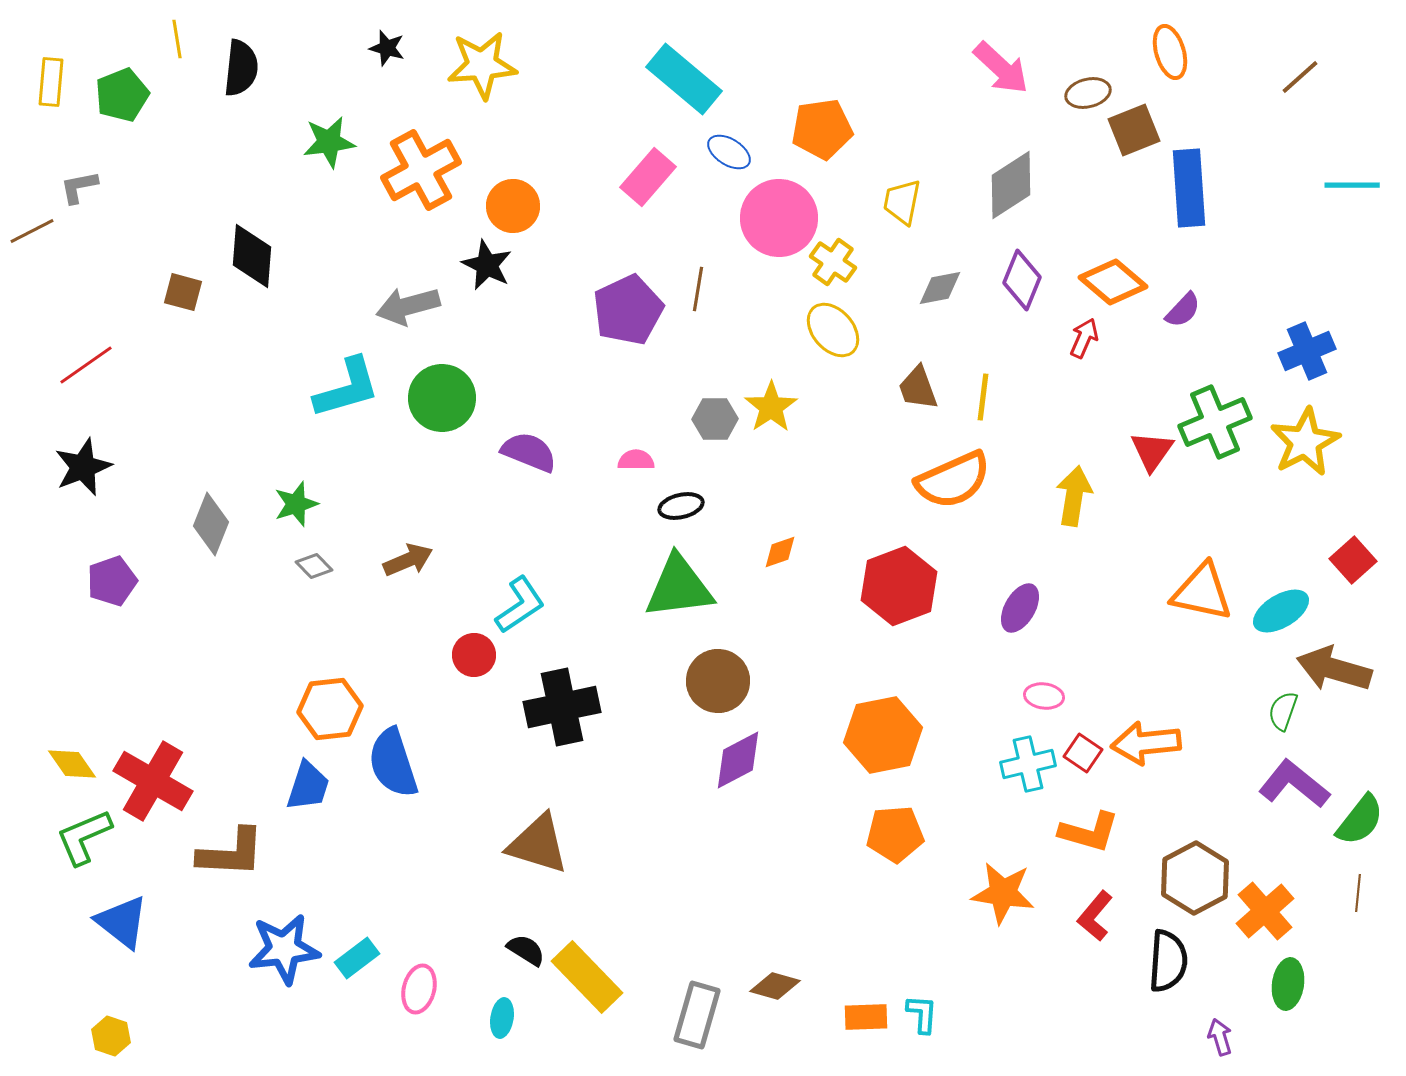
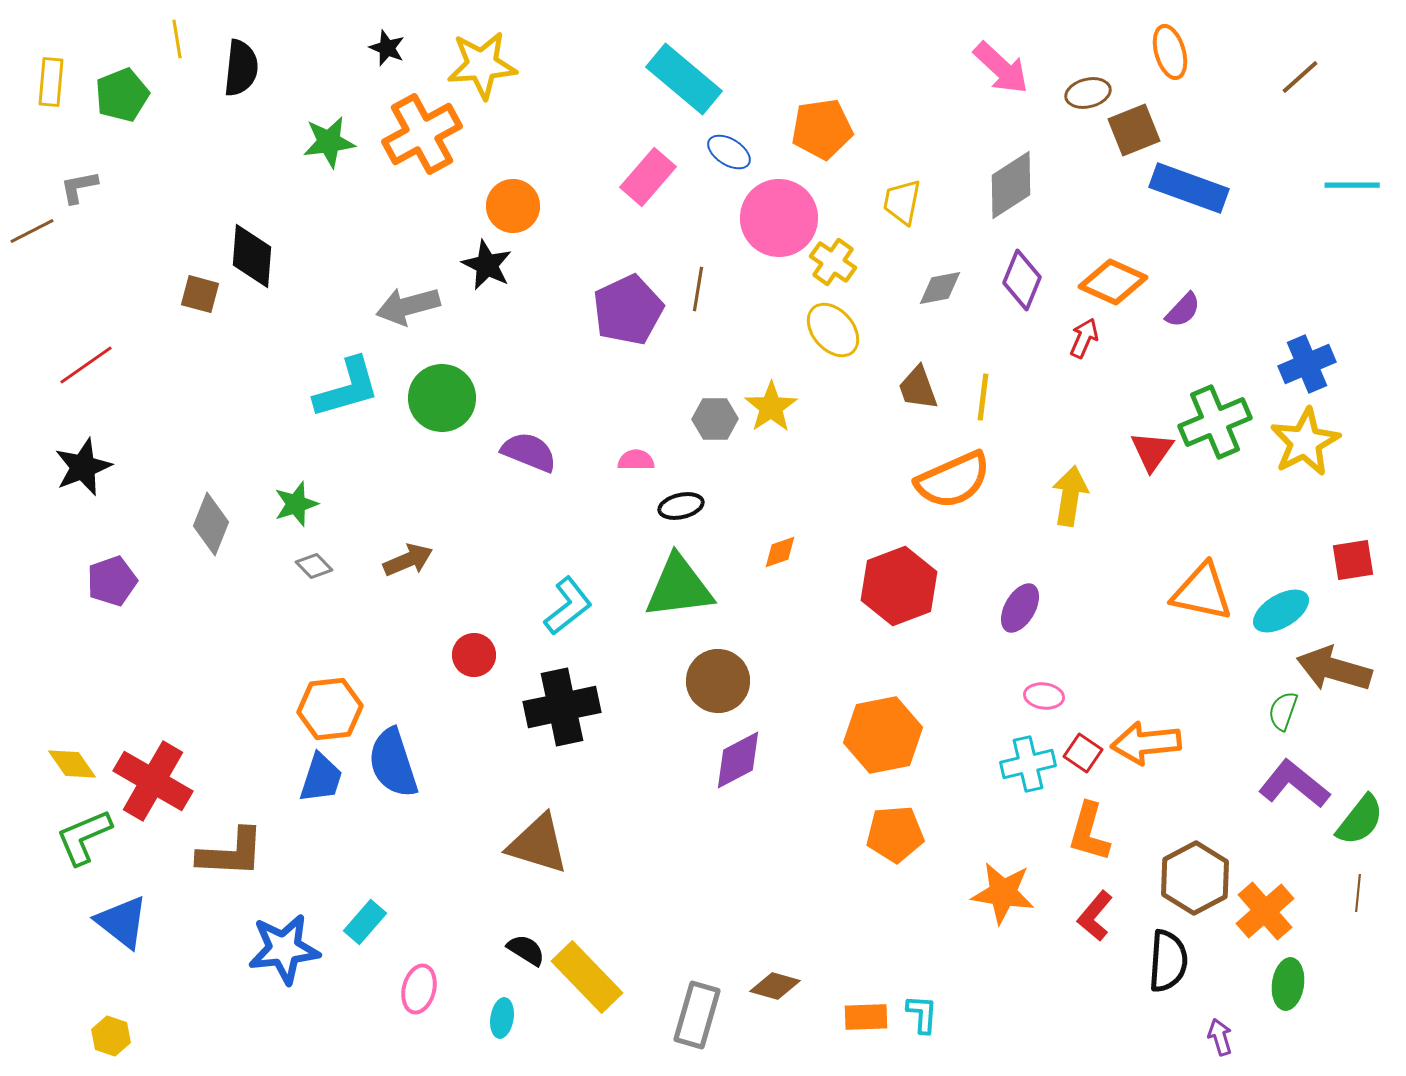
black star at (387, 48): rotated 6 degrees clockwise
orange cross at (421, 170): moved 1 px right, 36 px up
blue rectangle at (1189, 188): rotated 66 degrees counterclockwise
orange diamond at (1113, 282): rotated 16 degrees counterclockwise
brown square at (183, 292): moved 17 px right, 2 px down
blue cross at (1307, 351): moved 13 px down
yellow arrow at (1074, 496): moved 4 px left
red square at (1353, 560): rotated 33 degrees clockwise
cyan L-shape at (520, 605): moved 48 px right, 1 px down; rotated 4 degrees counterclockwise
blue trapezoid at (308, 786): moved 13 px right, 8 px up
orange L-shape at (1089, 832): rotated 90 degrees clockwise
cyan rectangle at (357, 958): moved 8 px right, 36 px up; rotated 12 degrees counterclockwise
